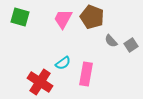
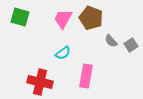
brown pentagon: moved 1 px left, 1 px down
cyan semicircle: moved 10 px up
pink rectangle: moved 2 px down
red cross: rotated 20 degrees counterclockwise
